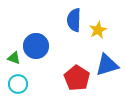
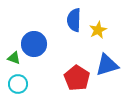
blue circle: moved 2 px left, 2 px up
